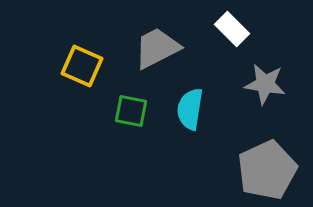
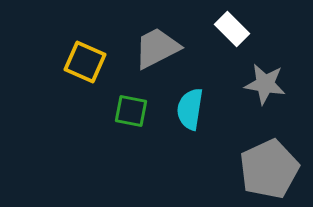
yellow square: moved 3 px right, 4 px up
gray pentagon: moved 2 px right, 1 px up
